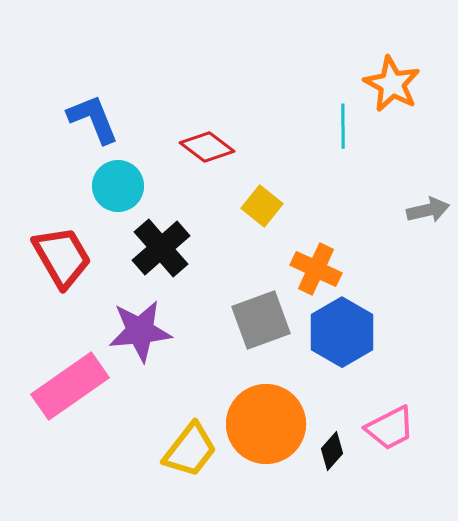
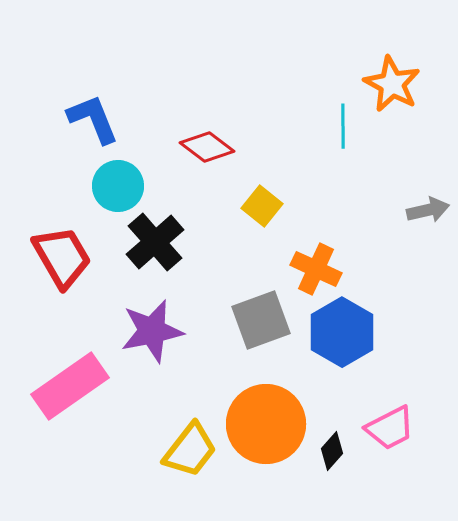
black cross: moved 6 px left, 6 px up
purple star: moved 12 px right; rotated 6 degrees counterclockwise
